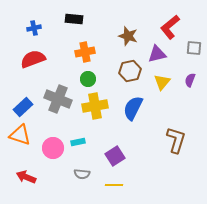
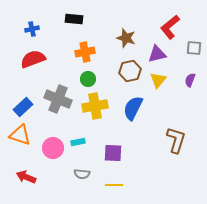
blue cross: moved 2 px left, 1 px down
brown star: moved 2 px left, 2 px down
yellow triangle: moved 4 px left, 2 px up
purple square: moved 2 px left, 3 px up; rotated 36 degrees clockwise
